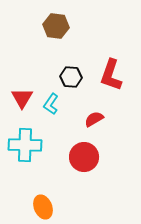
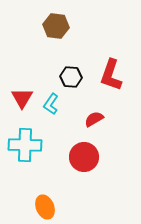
orange ellipse: moved 2 px right
